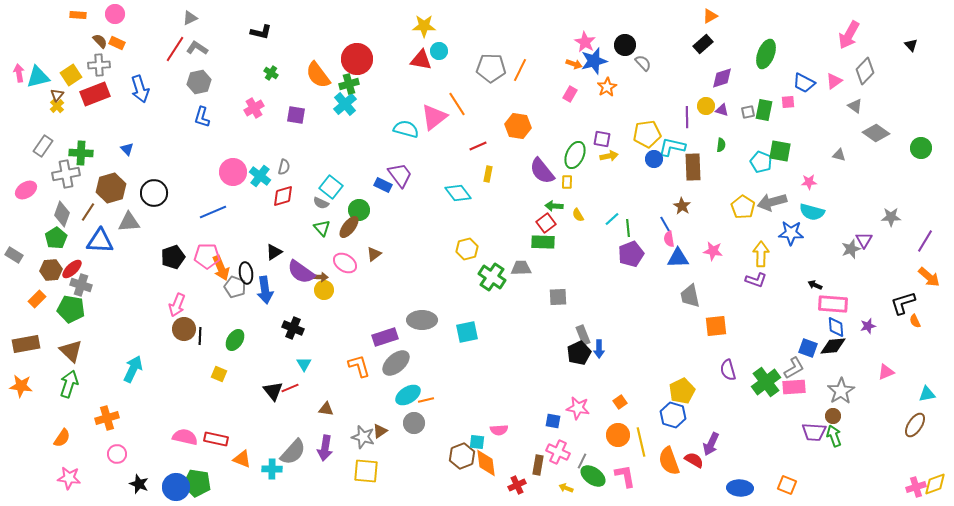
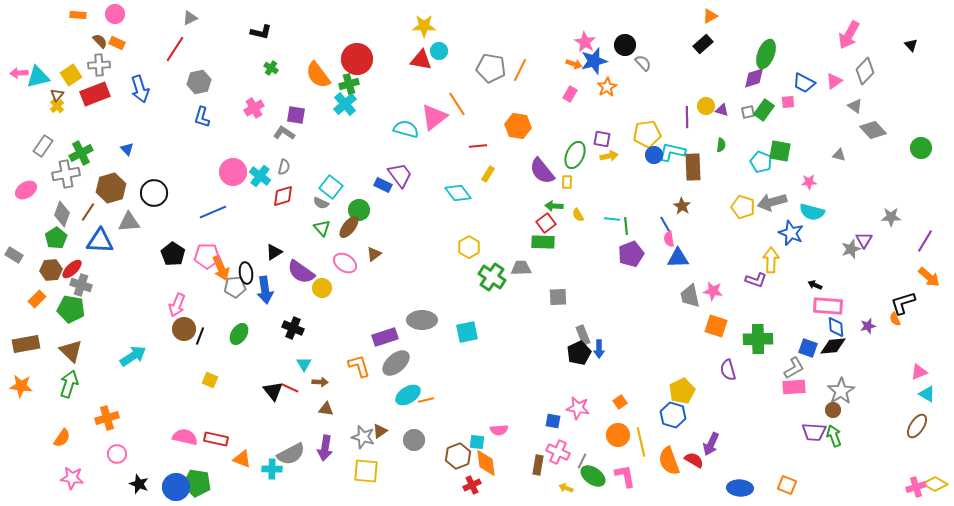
gray L-shape at (197, 48): moved 87 px right, 85 px down
gray pentagon at (491, 68): rotated 8 degrees clockwise
pink arrow at (19, 73): rotated 84 degrees counterclockwise
green cross at (271, 73): moved 5 px up
purple diamond at (722, 78): moved 32 px right
green rectangle at (764, 110): rotated 25 degrees clockwise
gray diamond at (876, 133): moved 3 px left, 3 px up; rotated 12 degrees clockwise
red line at (478, 146): rotated 18 degrees clockwise
cyan L-shape at (672, 147): moved 5 px down
green cross at (81, 153): rotated 30 degrees counterclockwise
blue circle at (654, 159): moved 4 px up
yellow rectangle at (488, 174): rotated 21 degrees clockwise
yellow pentagon at (743, 207): rotated 15 degrees counterclockwise
cyan line at (612, 219): rotated 49 degrees clockwise
green line at (628, 228): moved 2 px left, 2 px up
blue star at (791, 233): rotated 20 degrees clockwise
yellow hexagon at (467, 249): moved 2 px right, 2 px up; rotated 15 degrees counterclockwise
pink star at (713, 251): moved 40 px down
yellow arrow at (761, 254): moved 10 px right, 6 px down
black pentagon at (173, 257): moved 3 px up; rotated 20 degrees counterclockwise
brown arrow at (320, 277): moved 105 px down
gray pentagon at (235, 287): rotated 25 degrees counterclockwise
yellow circle at (324, 290): moved 2 px left, 2 px up
pink rectangle at (833, 304): moved 5 px left, 2 px down
orange semicircle at (915, 321): moved 20 px left, 2 px up
orange square at (716, 326): rotated 25 degrees clockwise
black line at (200, 336): rotated 18 degrees clockwise
green ellipse at (235, 340): moved 4 px right, 6 px up
cyan arrow at (133, 369): moved 13 px up; rotated 32 degrees clockwise
pink triangle at (886, 372): moved 33 px right
yellow square at (219, 374): moved 9 px left, 6 px down
green cross at (766, 382): moved 8 px left, 43 px up; rotated 36 degrees clockwise
red line at (290, 388): rotated 48 degrees clockwise
cyan triangle at (927, 394): rotated 42 degrees clockwise
brown circle at (833, 416): moved 6 px up
gray circle at (414, 423): moved 17 px down
brown ellipse at (915, 425): moved 2 px right, 1 px down
gray semicircle at (293, 452): moved 2 px left, 2 px down; rotated 20 degrees clockwise
brown hexagon at (462, 456): moved 4 px left
pink star at (69, 478): moved 3 px right
yellow diamond at (935, 484): rotated 50 degrees clockwise
red cross at (517, 485): moved 45 px left
